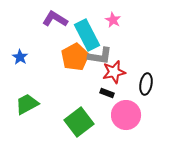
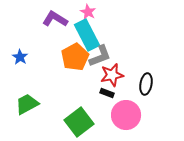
pink star: moved 25 px left, 8 px up
gray L-shape: rotated 30 degrees counterclockwise
red star: moved 2 px left, 3 px down
